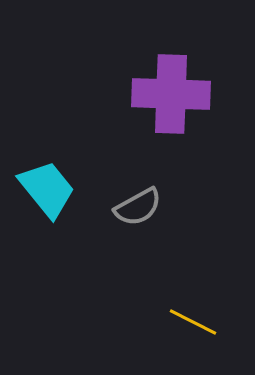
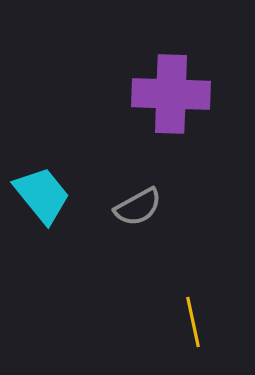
cyan trapezoid: moved 5 px left, 6 px down
yellow line: rotated 51 degrees clockwise
